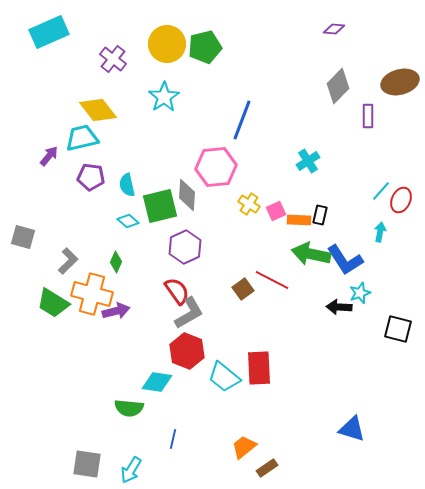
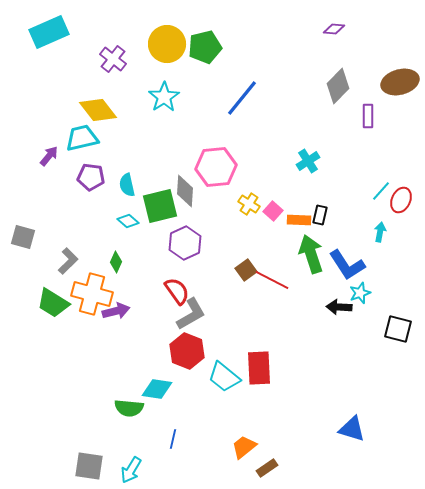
blue line at (242, 120): moved 22 px up; rotated 18 degrees clockwise
gray diamond at (187, 195): moved 2 px left, 4 px up
pink square at (276, 211): moved 3 px left; rotated 24 degrees counterclockwise
purple hexagon at (185, 247): moved 4 px up
green arrow at (311, 254): rotated 60 degrees clockwise
blue L-shape at (345, 260): moved 2 px right, 5 px down
brown square at (243, 289): moved 3 px right, 19 px up
gray L-shape at (189, 313): moved 2 px right, 1 px down
cyan diamond at (157, 382): moved 7 px down
gray square at (87, 464): moved 2 px right, 2 px down
